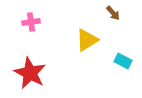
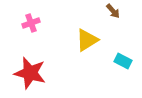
brown arrow: moved 2 px up
pink cross: moved 1 px down; rotated 12 degrees counterclockwise
red star: rotated 12 degrees counterclockwise
